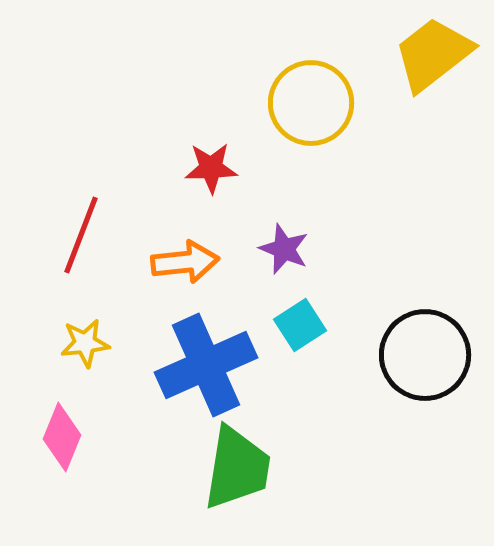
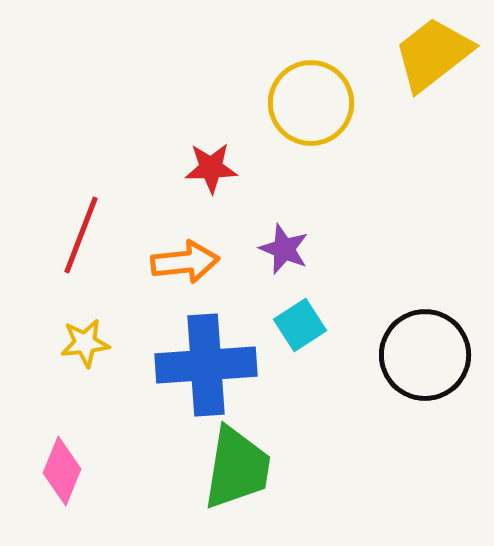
blue cross: rotated 20 degrees clockwise
pink diamond: moved 34 px down
